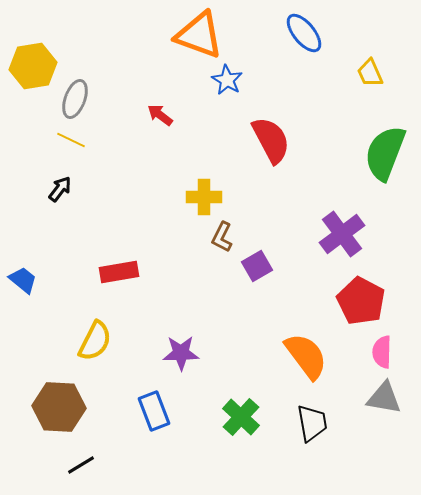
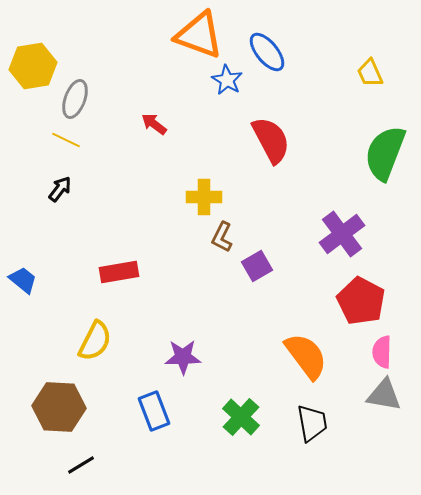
blue ellipse: moved 37 px left, 19 px down
red arrow: moved 6 px left, 9 px down
yellow line: moved 5 px left
purple star: moved 2 px right, 4 px down
gray triangle: moved 3 px up
